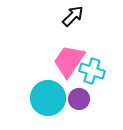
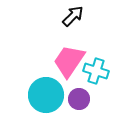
cyan cross: moved 4 px right
cyan circle: moved 2 px left, 3 px up
